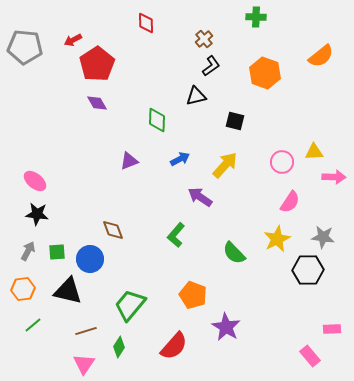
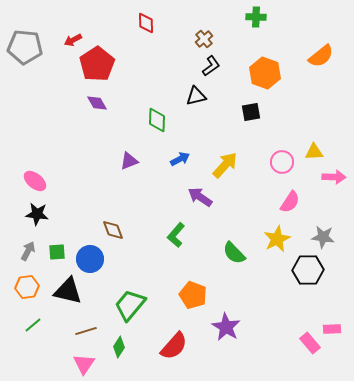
black square at (235, 121): moved 16 px right, 9 px up; rotated 24 degrees counterclockwise
orange hexagon at (23, 289): moved 4 px right, 2 px up
pink rectangle at (310, 356): moved 13 px up
